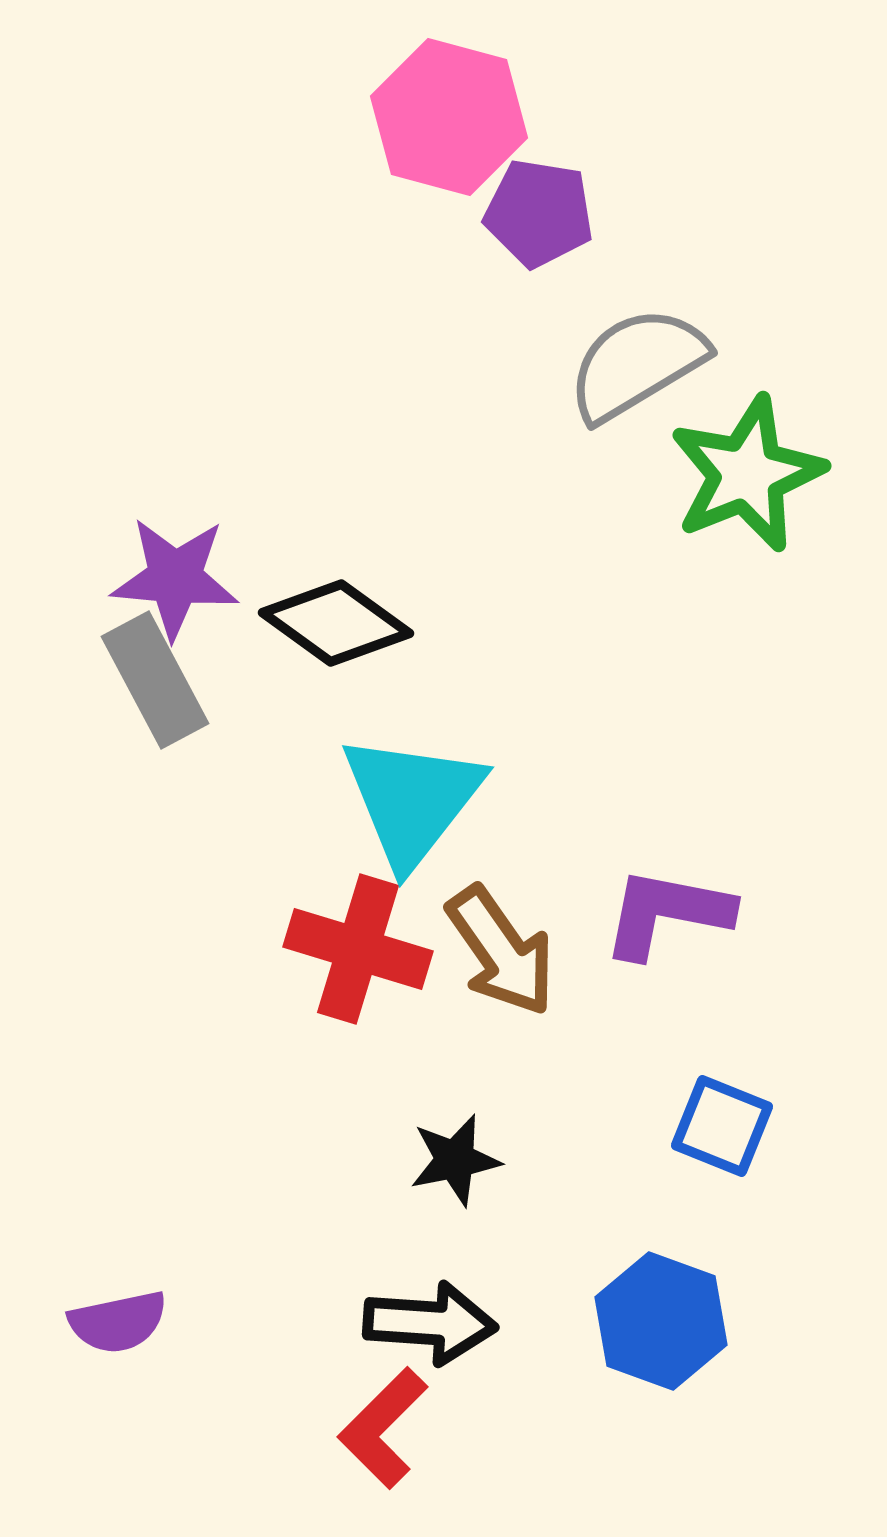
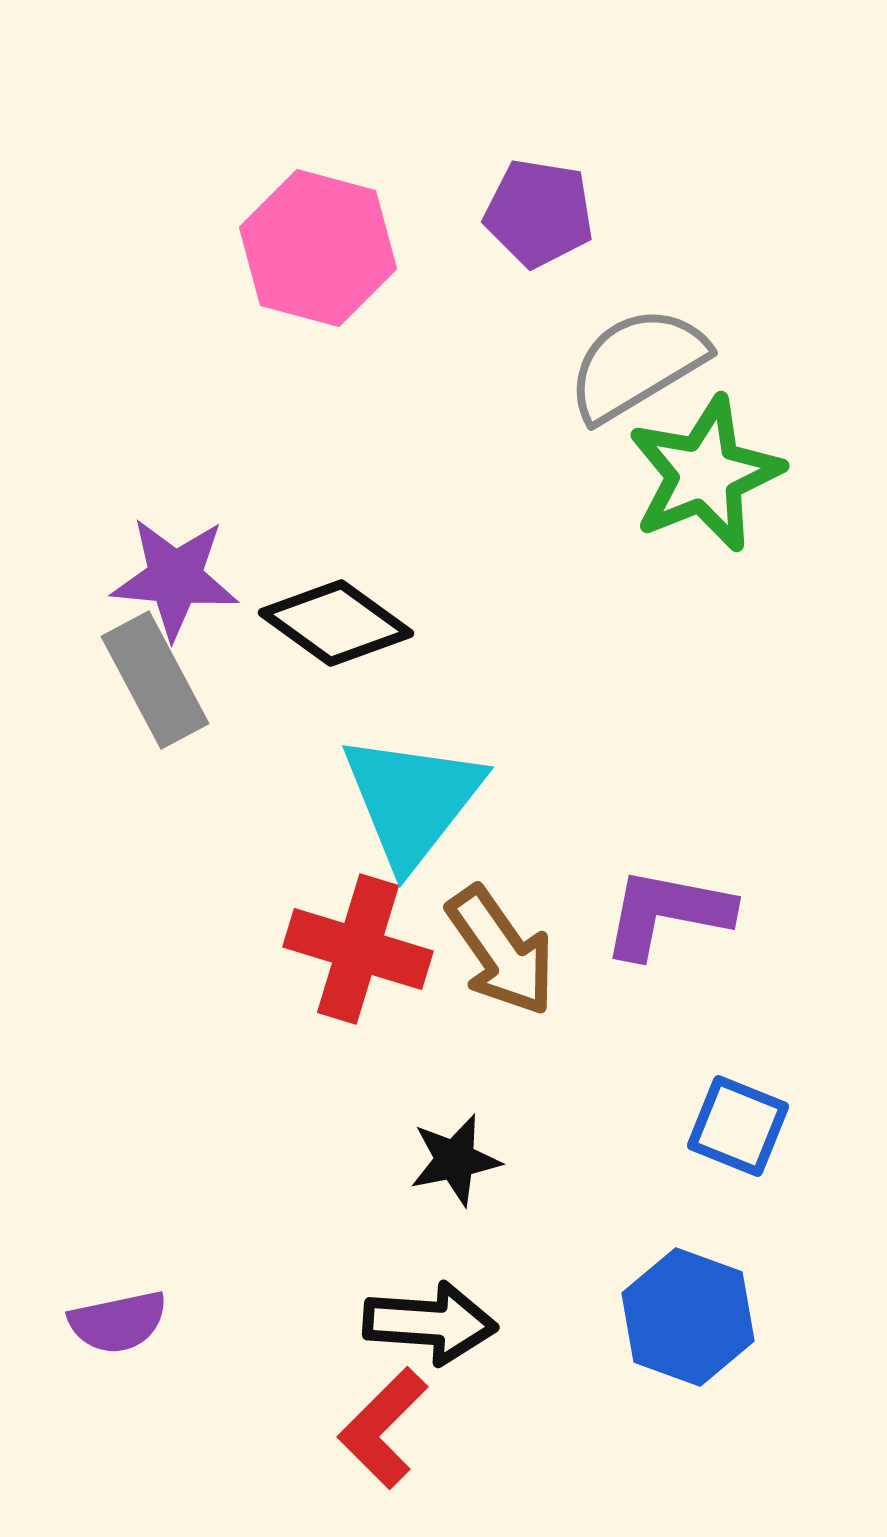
pink hexagon: moved 131 px left, 131 px down
green star: moved 42 px left
blue square: moved 16 px right
blue hexagon: moved 27 px right, 4 px up
